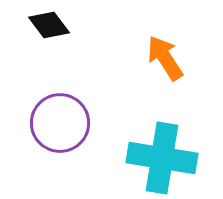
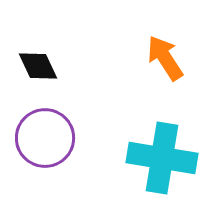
black diamond: moved 11 px left, 41 px down; rotated 12 degrees clockwise
purple circle: moved 15 px left, 15 px down
